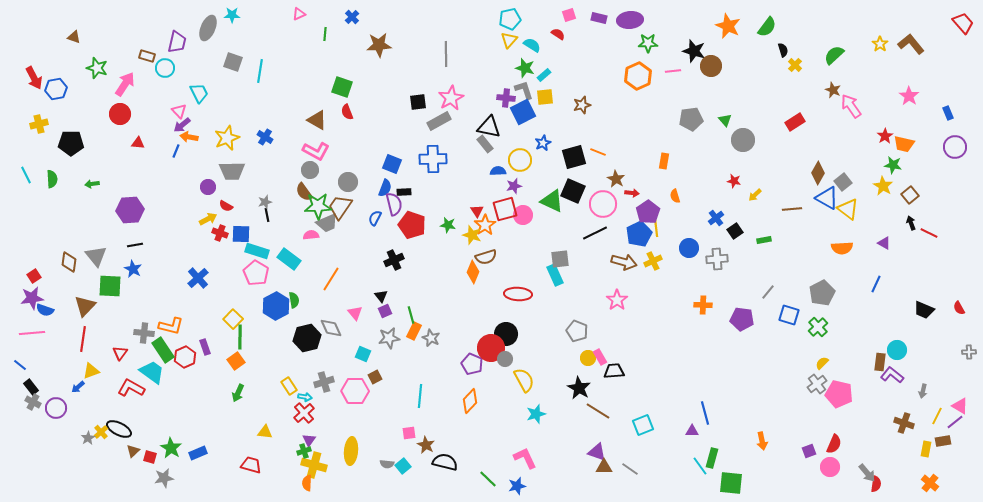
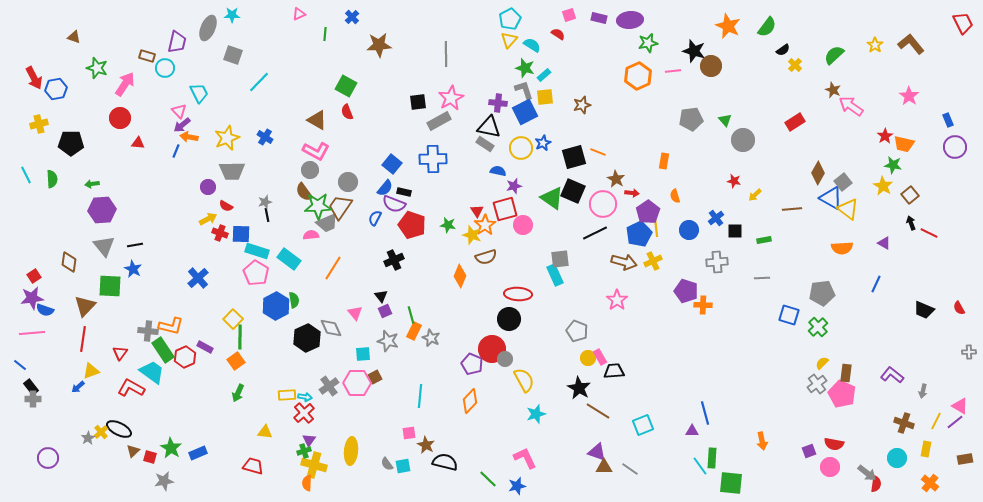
cyan pentagon at (510, 19): rotated 15 degrees counterclockwise
red trapezoid at (963, 23): rotated 15 degrees clockwise
green star at (648, 43): rotated 12 degrees counterclockwise
yellow star at (880, 44): moved 5 px left, 1 px down
black semicircle at (783, 50): rotated 72 degrees clockwise
gray square at (233, 62): moved 7 px up
cyan line at (260, 71): moved 1 px left, 11 px down; rotated 35 degrees clockwise
green square at (342, 87): moved 4 px right, 1 px up; rotated 10 degrees clockwise
purple cross at (506, 98): moved 8 px left, 5 px down
pink arrow at (851, 106): rotated 20 degrees counterclockwise
blue square at (523, 112): moved 2 px right
blue rectangle at (948, 113): moved 7 px down
red circle at (120, 114): moved 4 px down
gray rectangle at (485, 144): rotated 18 degrees counterclockwise
yellow circle at (520, 160): moved 1 px right, 12 px up
blue square at (392, 164): rotated 18 degrees clockwise
blue semicircle at (498, 171): rotated 14 degrees clockwise
blue semicircle at (385, 188): rotated 18 degrees clockwise
black rectangle at (404, 192): rotated 16 degrees clockwise
blue triangle at (827, 198): moved 4 px right
green triangle at (552, 201): moved 3 px up; rotated 10 degrees clockwise
purple semicircle at (394, 204): rotated 125 degrees clockwise
purple hexagon at (130, 210): moved 28 px left
pink circle at (523, 215): moved 10 px down
black square at (735, 231): rotated 35 degrees clockwise
blue circle at (689, 248): moved 18 px up
gray triangle at (96, 256): moved 8 px right, 10 px up
gray cross at (717, 259): moved 3 px down
orange diamond at (473, 272): moved 13 px left, 4 px down
orange line at (331, 279): moved 2 px right, 11 px up
gray line at (768, 292): moved 6 px left, 14 px up; rotated 49 degrees clockwise
gray pentagon at (822, 293): rotated 20 degrees clockwise
purple pentagon at (742, 319): moved 56 px left, 28 px up; rotated 10 degrees clockwise
gray cross at (144, 333): moved 4 px right, 2 px up
black circle at (506, 334): moved 3 px right, 15 px up
black hexagon at (307, 338): rotated 12 degrees counterclockwise
gray star at (389, 338): moved 1 px left, 3 px down; rotated 25 degrees clockwise
purple rectangle at (205, 347): rotated 42 degrees counterclockwise
red circle at (491, 348): moved 1 px right, 1 px down
cyan circle at (897, 350): moved 108 px down
cyan square at (363, 354): rotated 28 degrees counterclockwise
brown rectangle at (880, 362): moved 34 px left, 11 px down
gray cross at (324, 382): moved 5 px right, 4 px down; rotated 18 degrees counterclockwise
yellow rectangle at (289, 386): moved 2 px left, 9 px down; rotated 60 degrees counterclockwise
pink hexagon at (355, 391): moved 2 px right, 8 px up
pink pentagon at (839, 394): moved 3 px right; rotated 12 degrees clockwise
gray cross at (33, 402): moved 3 px up; rotated 28 degrees counterclockwise
purple circle at (56, 408): moved 8 px left, 50 px down
yellow line at (937, 416): moved 1 px left, 5 px down
brown rectangle at (943, 441): moved 22 px right, 18 px down
red semicircle at (834, 444): rotated 78 degrees clockwise
green rectangle at (712, 458): rotated 12 degrees counterclockwise
gray semicircle at (387, 464): rotated 48 degrees clockwise
red trapezoid at (251, 465): moved 2 px right, 1 px down
cyan square at (403, 466): rotated 28 degrees clockwise
gray arrow at (867, 473): rotated 12 degrees counterclockwise
gray star at (164, 478): moved 3 px down
